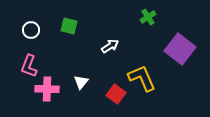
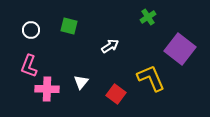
yellow L-shape: moved 9 px right
